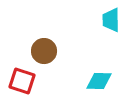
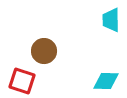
cyan diamond: moved 7 px right
